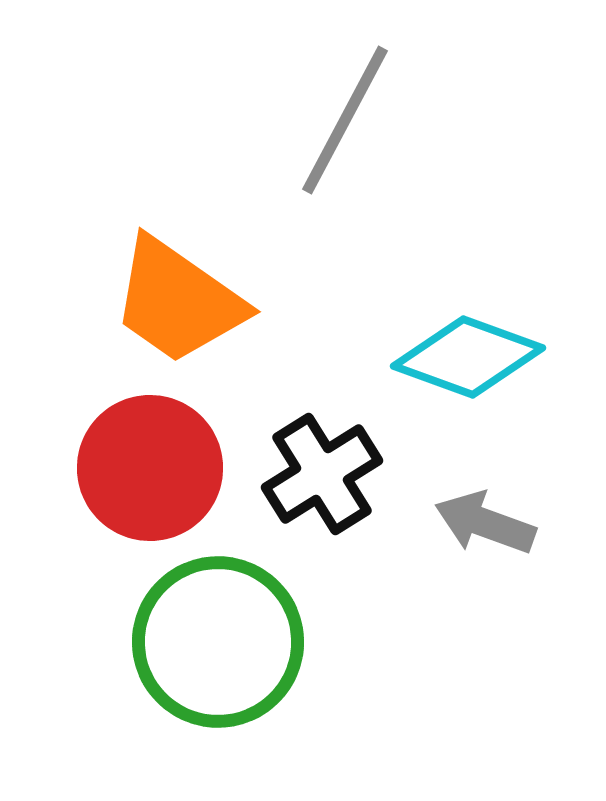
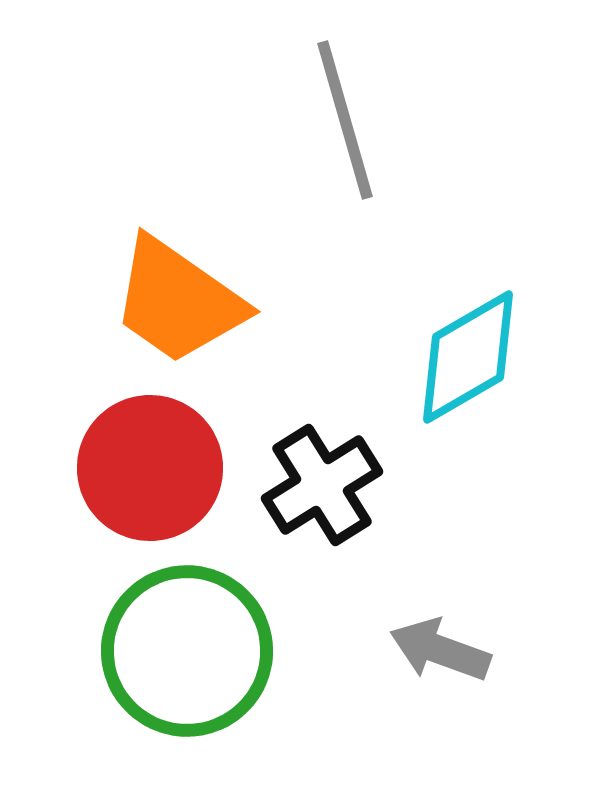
gray line: rotated 44 degrees counterclockwise
cyan diamond: rotated 50 degrees counterclockwise
black cross: moved 11 px down
gray arrow: moved 45 px left, 127 px down
green circle: moved 31 px left, 9 px down
